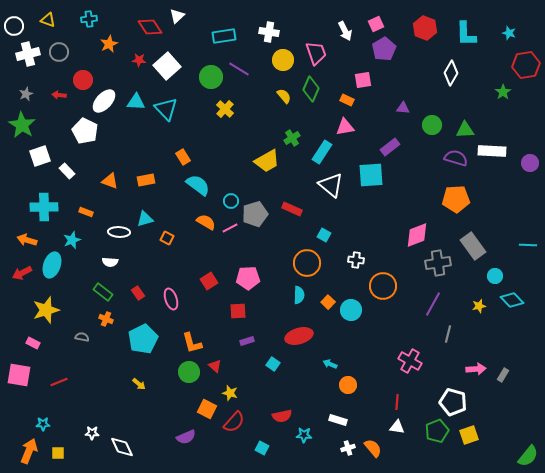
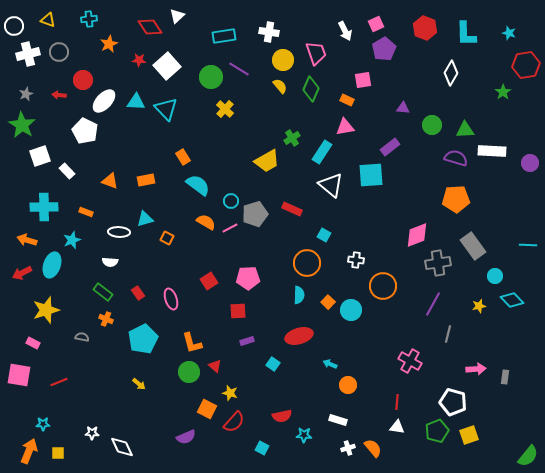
yellow semicircle at (284, 96): moved 4 px left, 10 px up
gray rectangle at (503, 375): moved 2 px right, 2 px down; rotated 24 degrees counterclockwise
